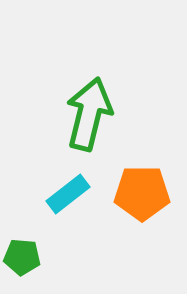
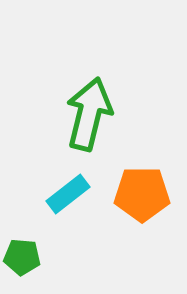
orange pentagon: moved 1 px down
